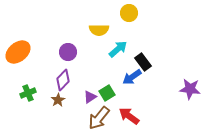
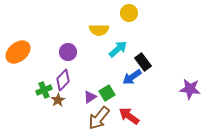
green cross: moved 16 px right, 3 px up
